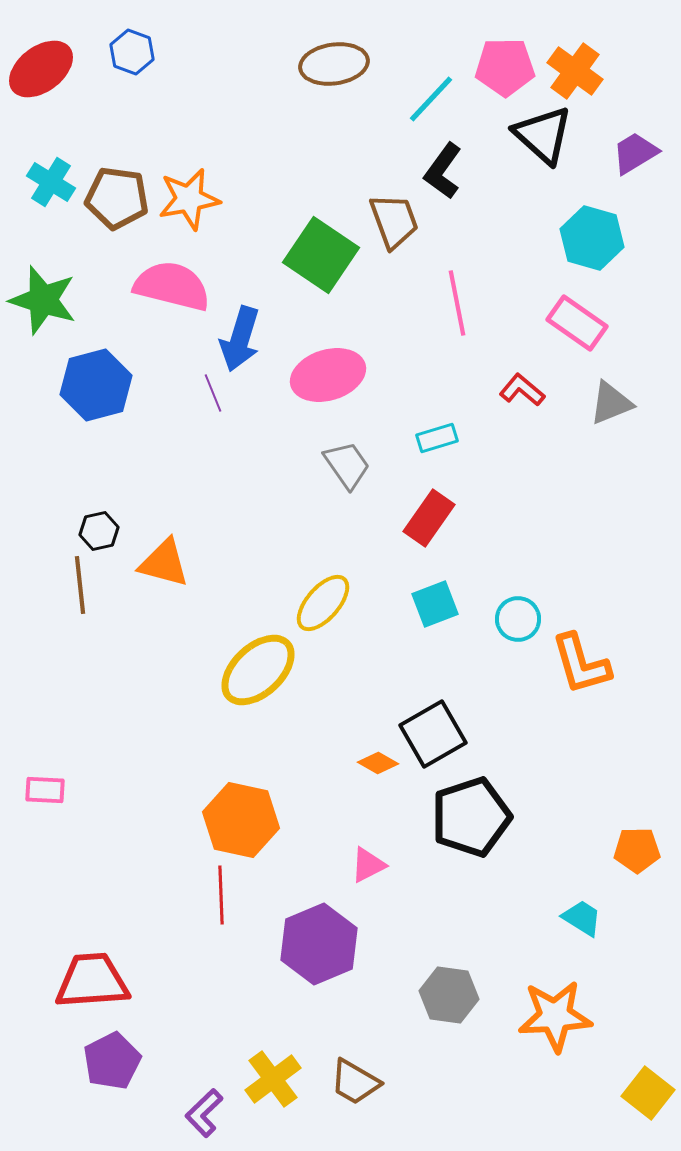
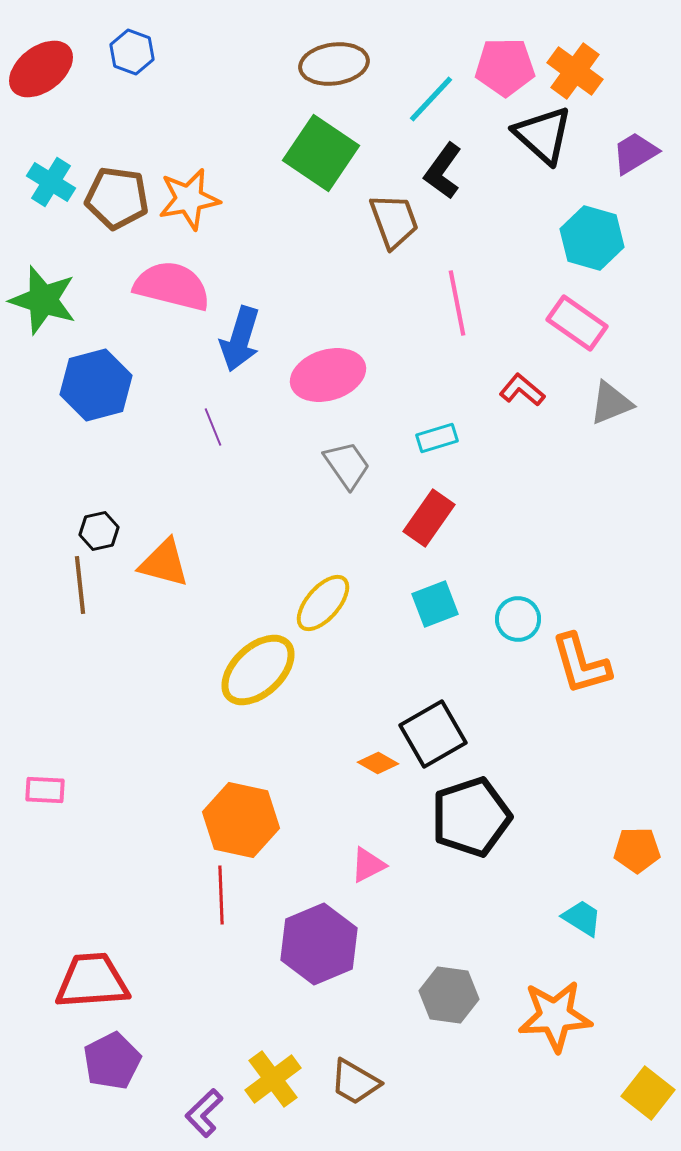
green square at (321, 255): moved 102 px up
purple line at (213, 393): moved 34 px down
